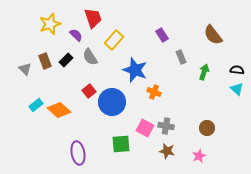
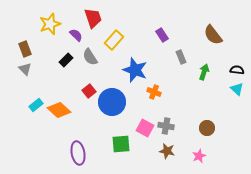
brown rectangle: moved 20 px left, 12 px up
